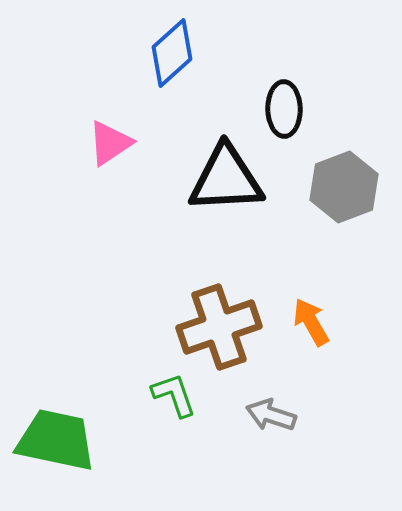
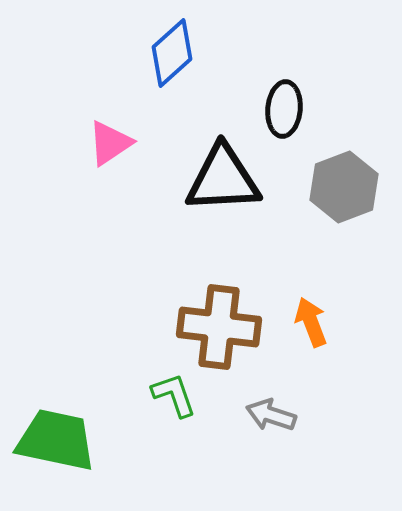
black ellipse: rotated 6 degrees clockwise
black triangle: moved 3 px left
orange arrow: rotated 9 degrees clockwise
brown cross: rotated 26 degrees clockwise
